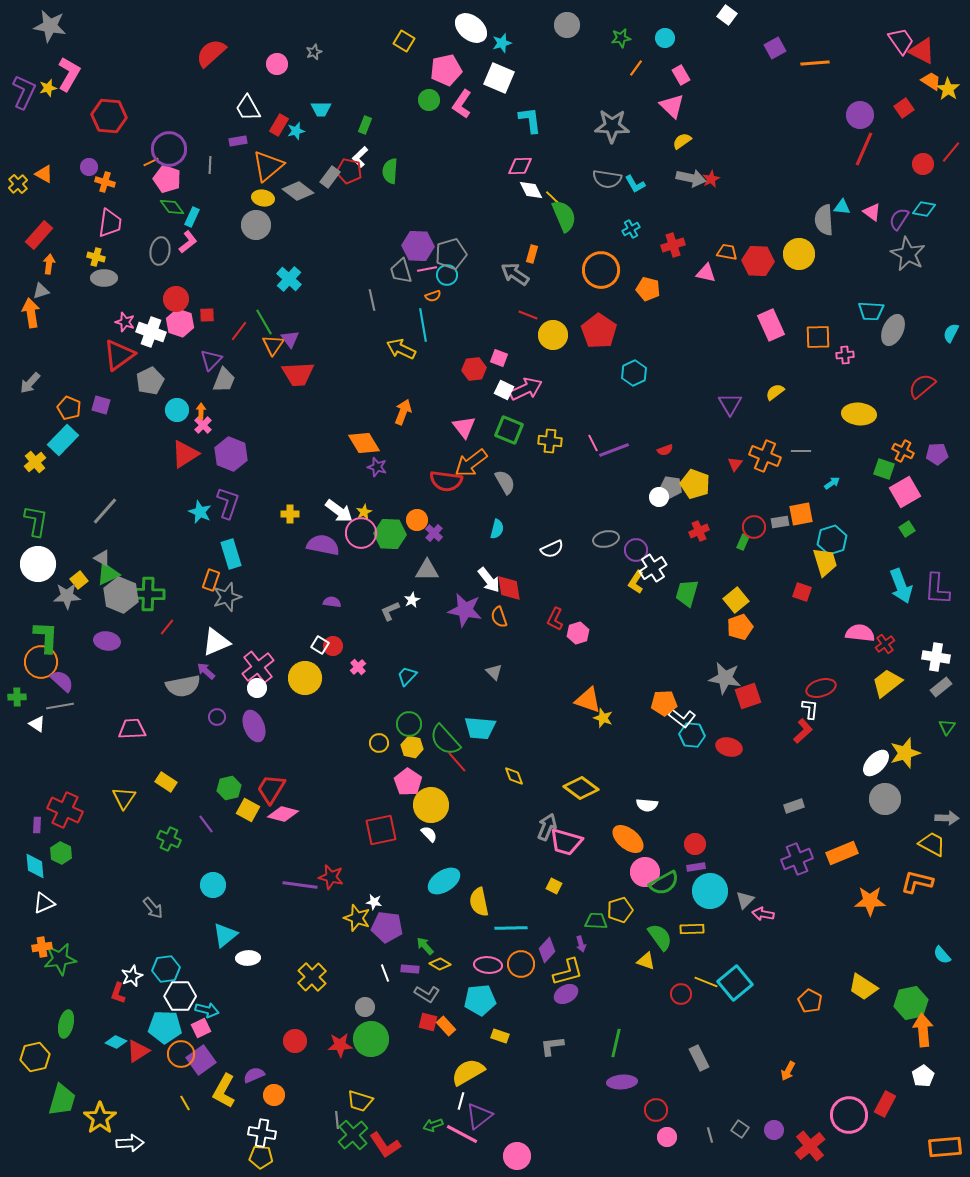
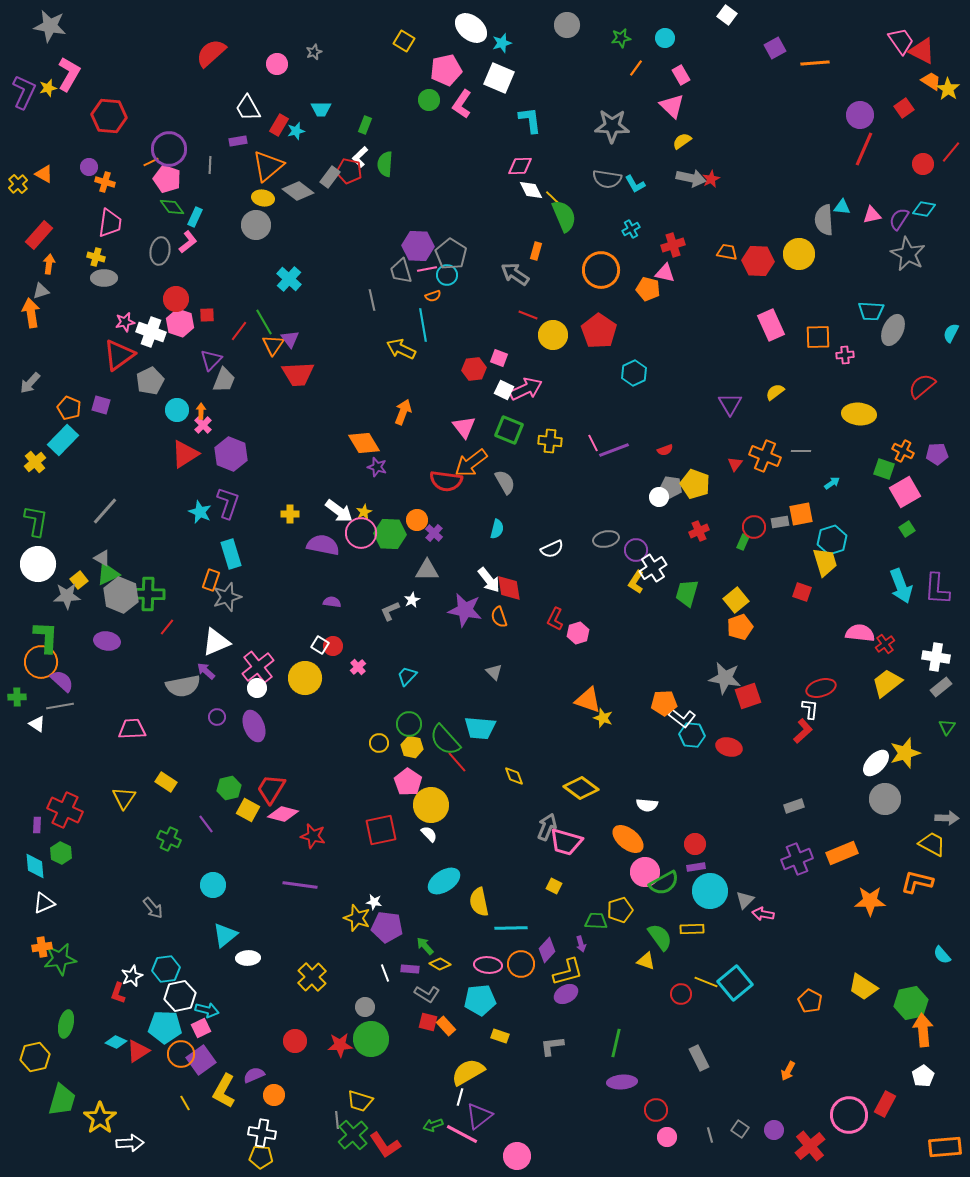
green semicircle at (390, 171): moved 5 px left, 7 px up
pink triangle at (872, 212): moved 3 px down; rotated 48 degrees counterclockwise
cyan rectangle at (192, 217): moved 3 px right
gray pentagon at (451, 254): rotated 24 degrees counterclockwise
orange rectangle at (532, 254): moved 4 px right, 3 px up
pink triangle at (706, 273): moved 41 px left
pink star at (125, 322): rotated 30 degrees counterclockwise
red star at (331, 877): moved 18 px left, 41 px up
white hexagon at (180, 996): rotated 12 degrees counterclockwise
white line at (461, 1101): moved 1 px left, 4 px up
